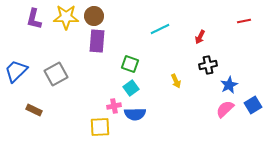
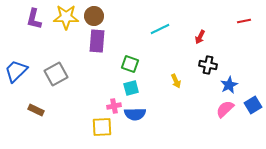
black cross: rotated 24 degrees clockwise
cyan square: rotated 21 degrees clockwise
brown rectangle: moved 2 px right
yellow square: moved 2 px right
